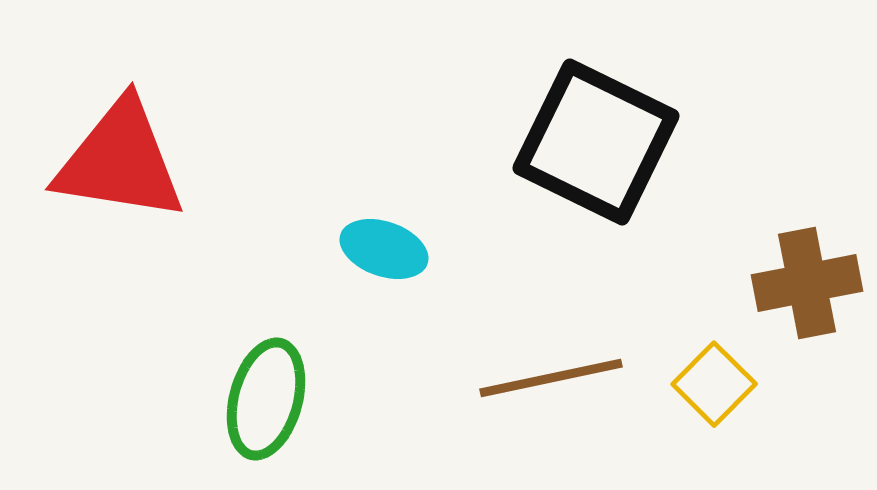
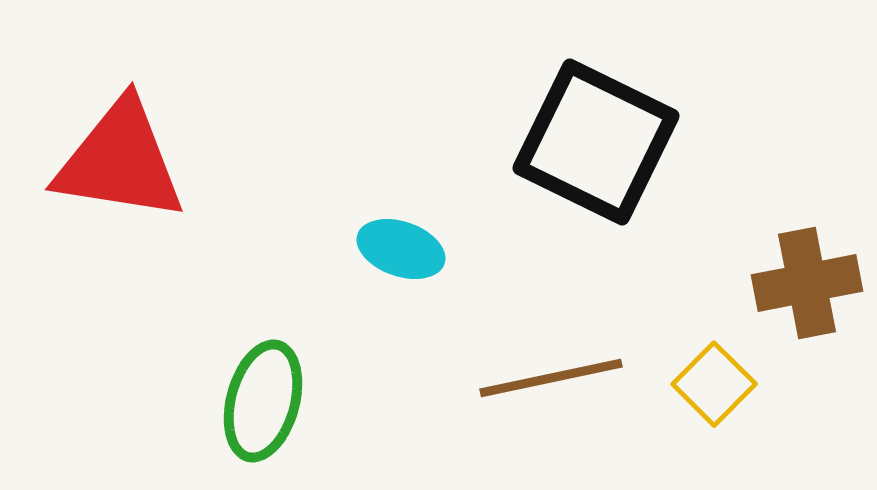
cyan ellipse: moved 17 px right
green ellipse: moved 3 px left, 2 px down
